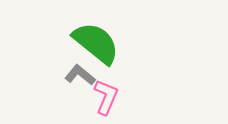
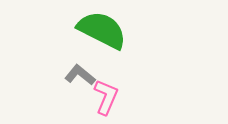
green semicircle: moved 6 px right, 13 px up; rotated 12 degrees counterclockwise
